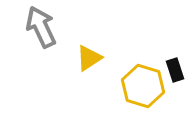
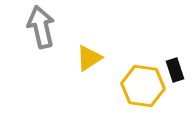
gray arrow: rotated 12 degrees clockwise
yellow hexagon: rotated 9 degrees counterclockwise
